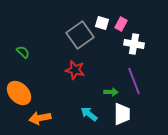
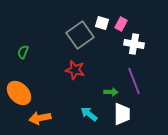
green semicircle: rotated 112 degrees counterclockwise
